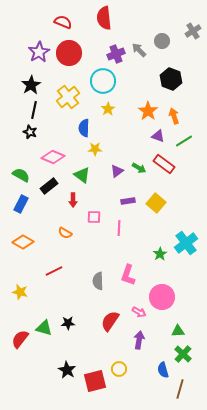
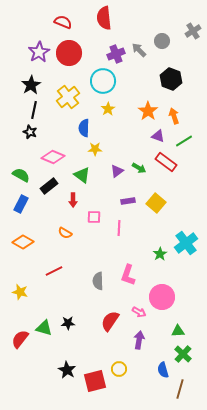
red rectangle at (164, 164): moved 2 px right, 2 px up
